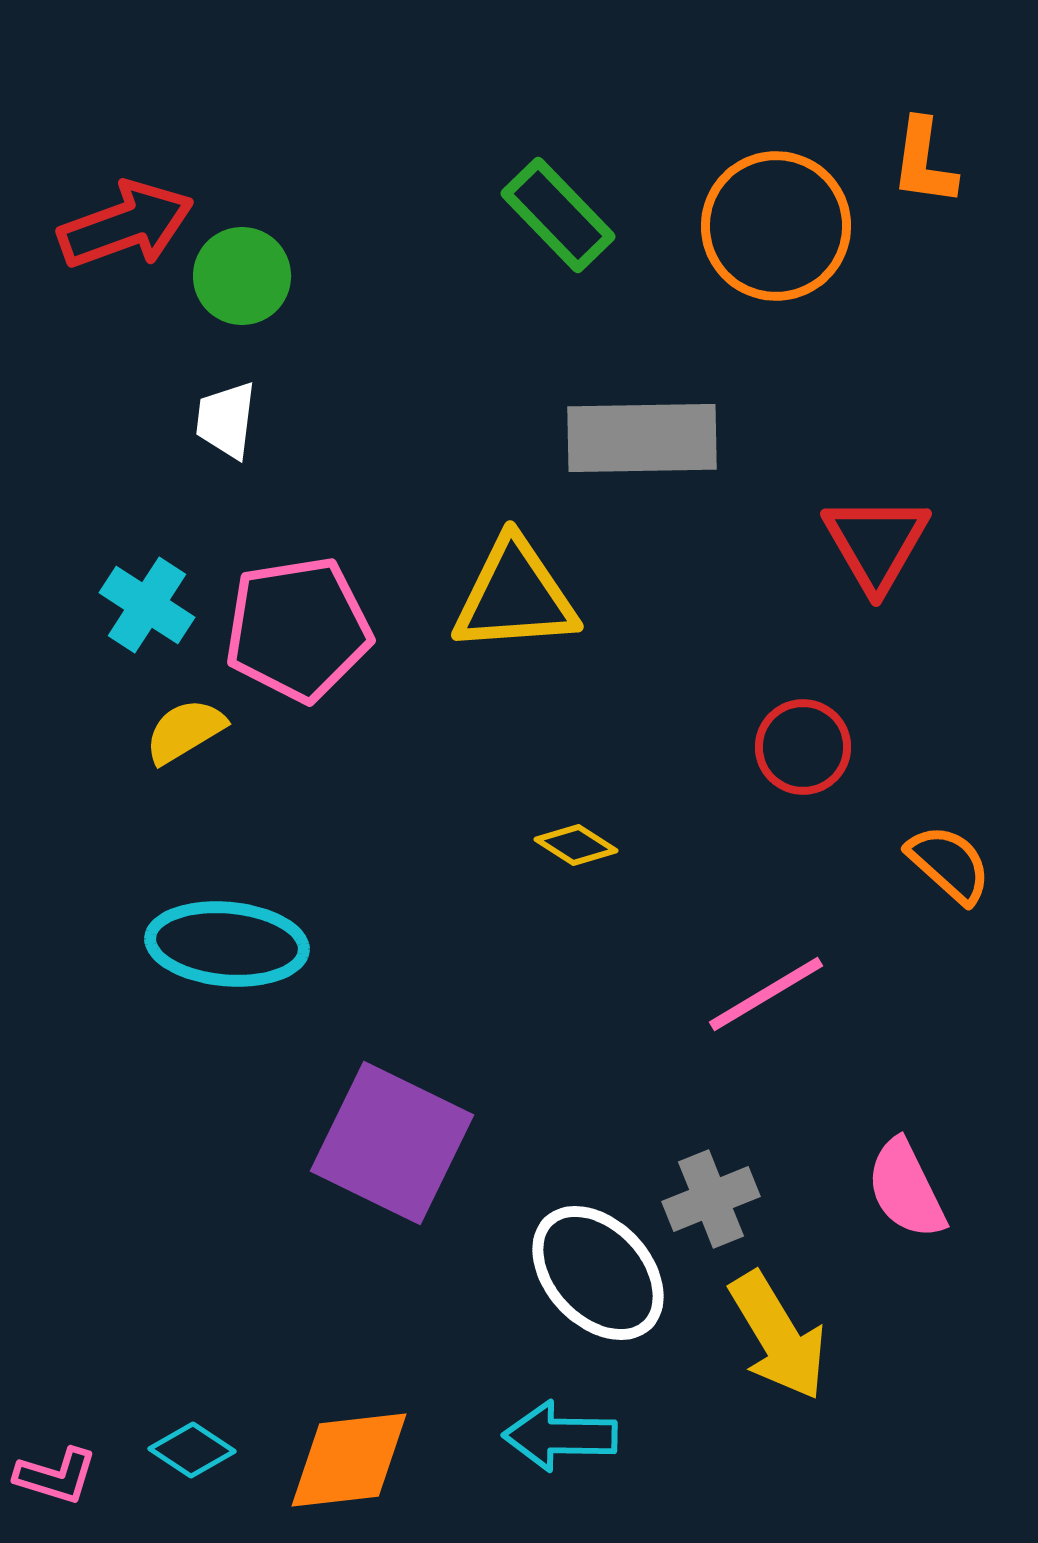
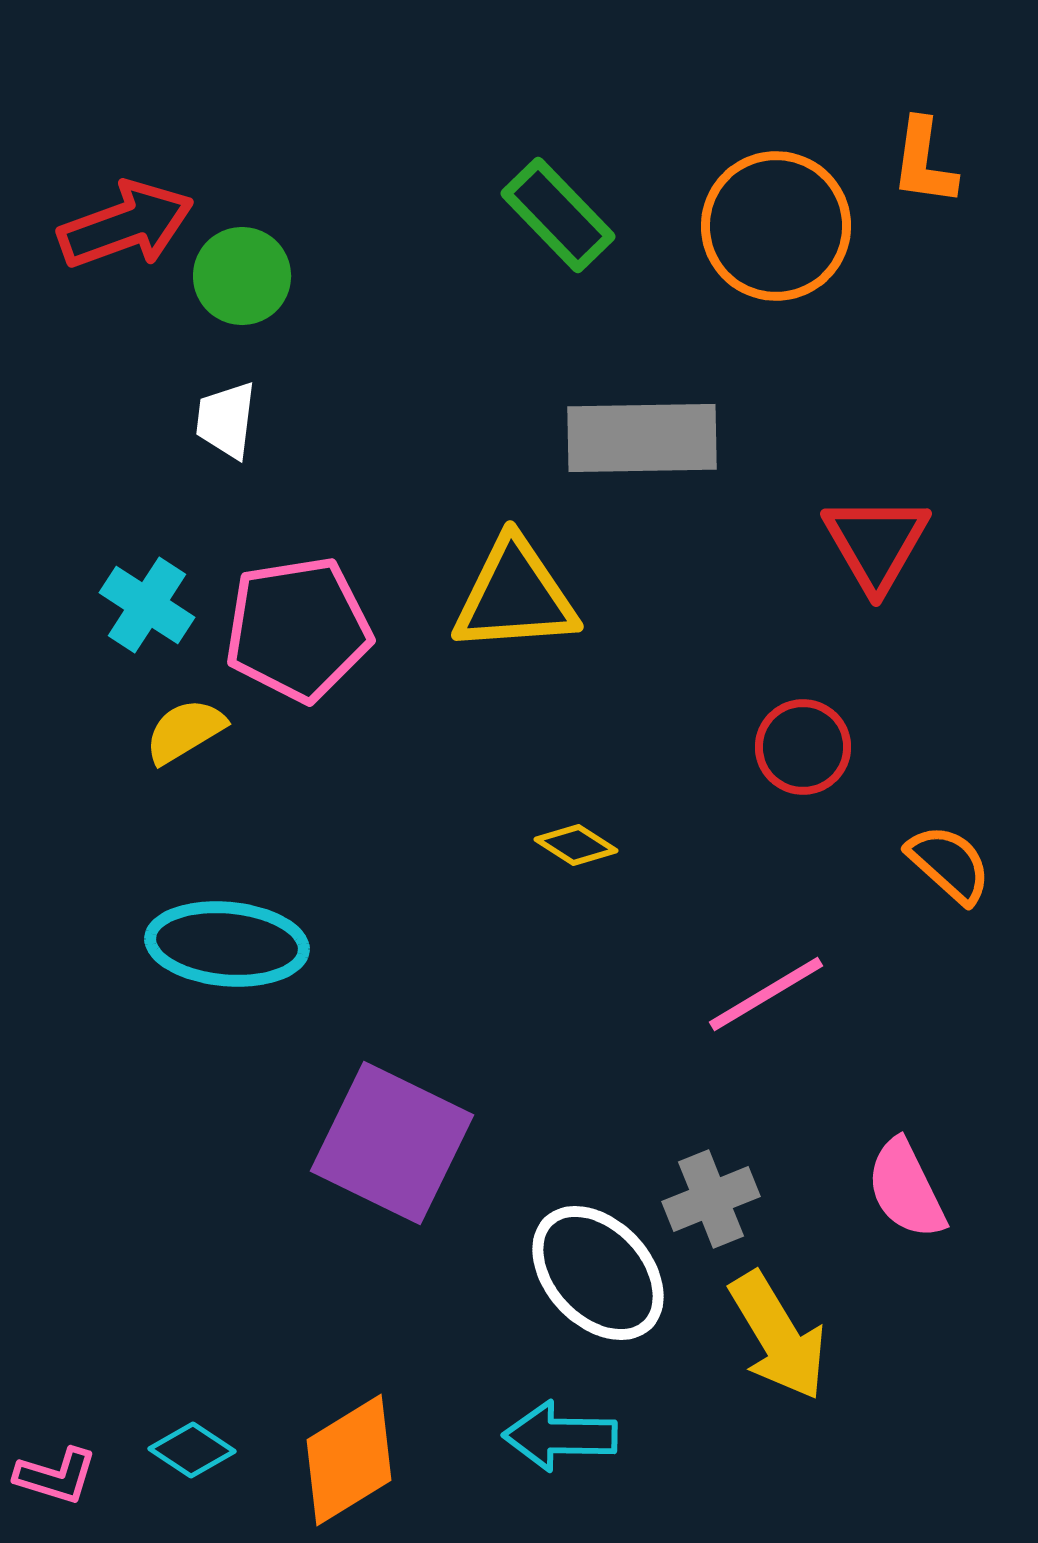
orange diamond: rotated 25 degrees counterclockwise
